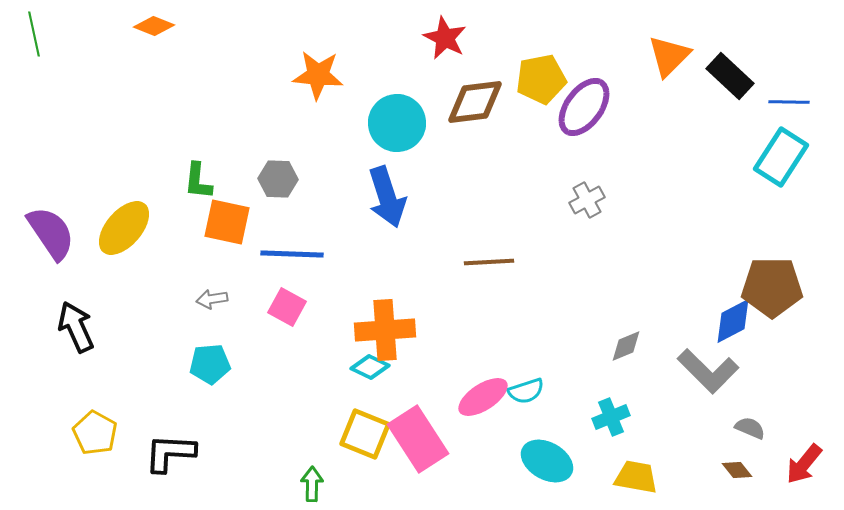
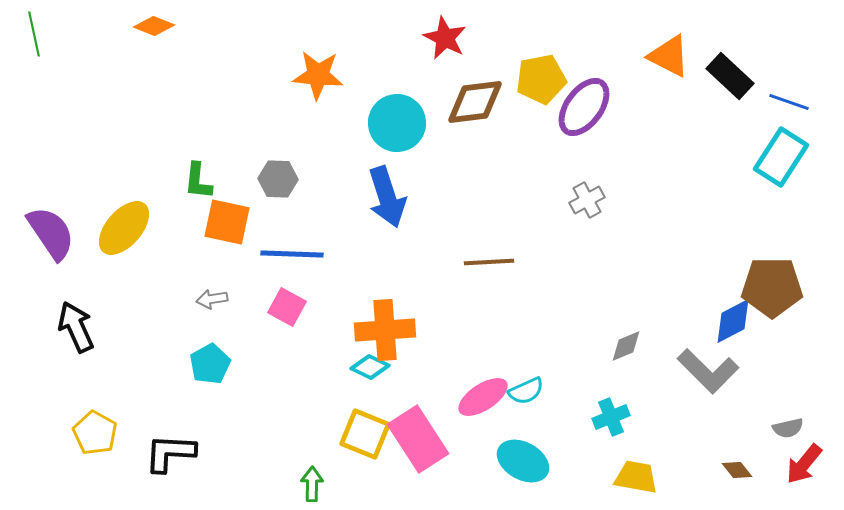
orange triangle at (669, 56): rotated 48 degrees counterclockwise
blue line at (789, 102): rotated 18 degrees clockwise
cyan pentagon at (210, 364): rotated 24 degrees counterclockwise
cyan semicircle at (526, 391): rotated 6 degrees counterclockwise
gray semicircle at (750, 428): moved 38 px right; rotated 144 degrees clockwise
cyan ellipse at (547, 461): moved 24 px left
